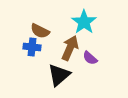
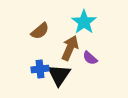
brown semicircle: rotated 66 degrees counterclockwise
blue cross: moved 8 px right, 22 px down; rotated 12 degrees counterclockwise
black triangle: rotated 15 degrees counterclockwise
